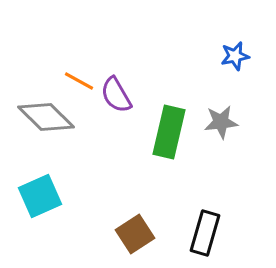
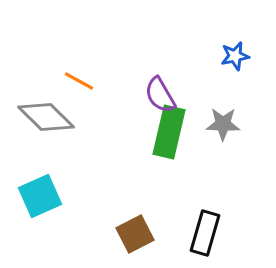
purple semicircle: moved 44 px right
gray star: moved 2 px right, 2 px down; rotated 8 degrees clockwise
brown square: rotated 6 degrees clockwise
